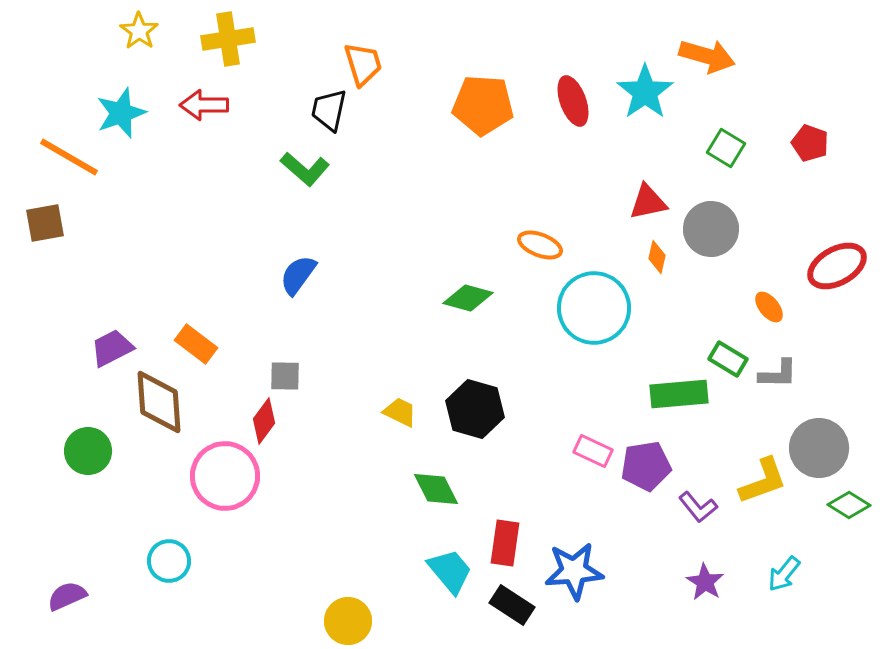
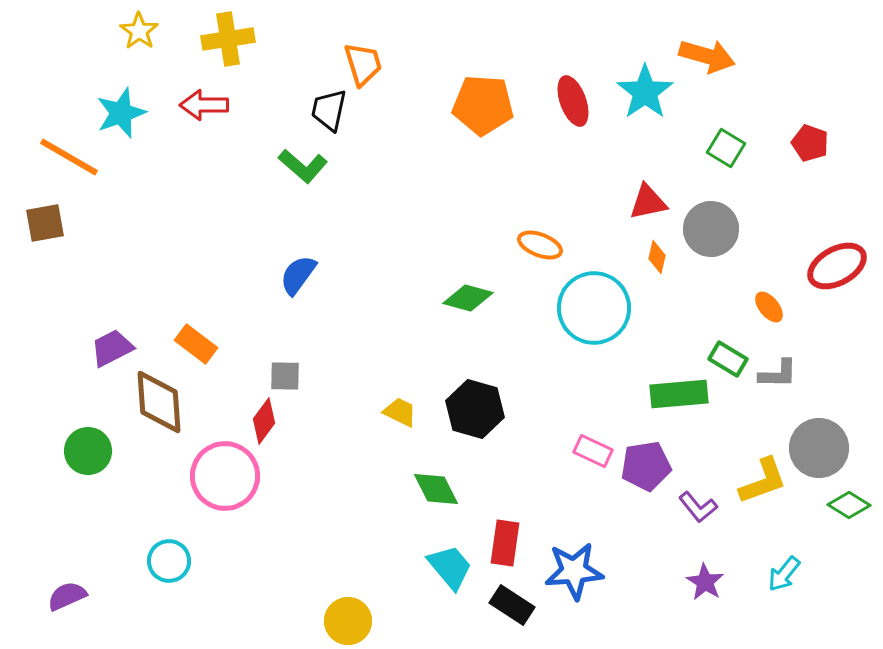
green L-shape at (305, 169): moved 2 px left, 3 px up
cyan trapezoid at (450, 571): moved 4 px up
